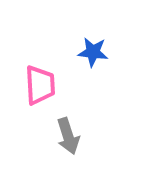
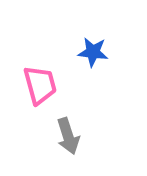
pink trapezoid: rotated 12 degrees counterclockwise
